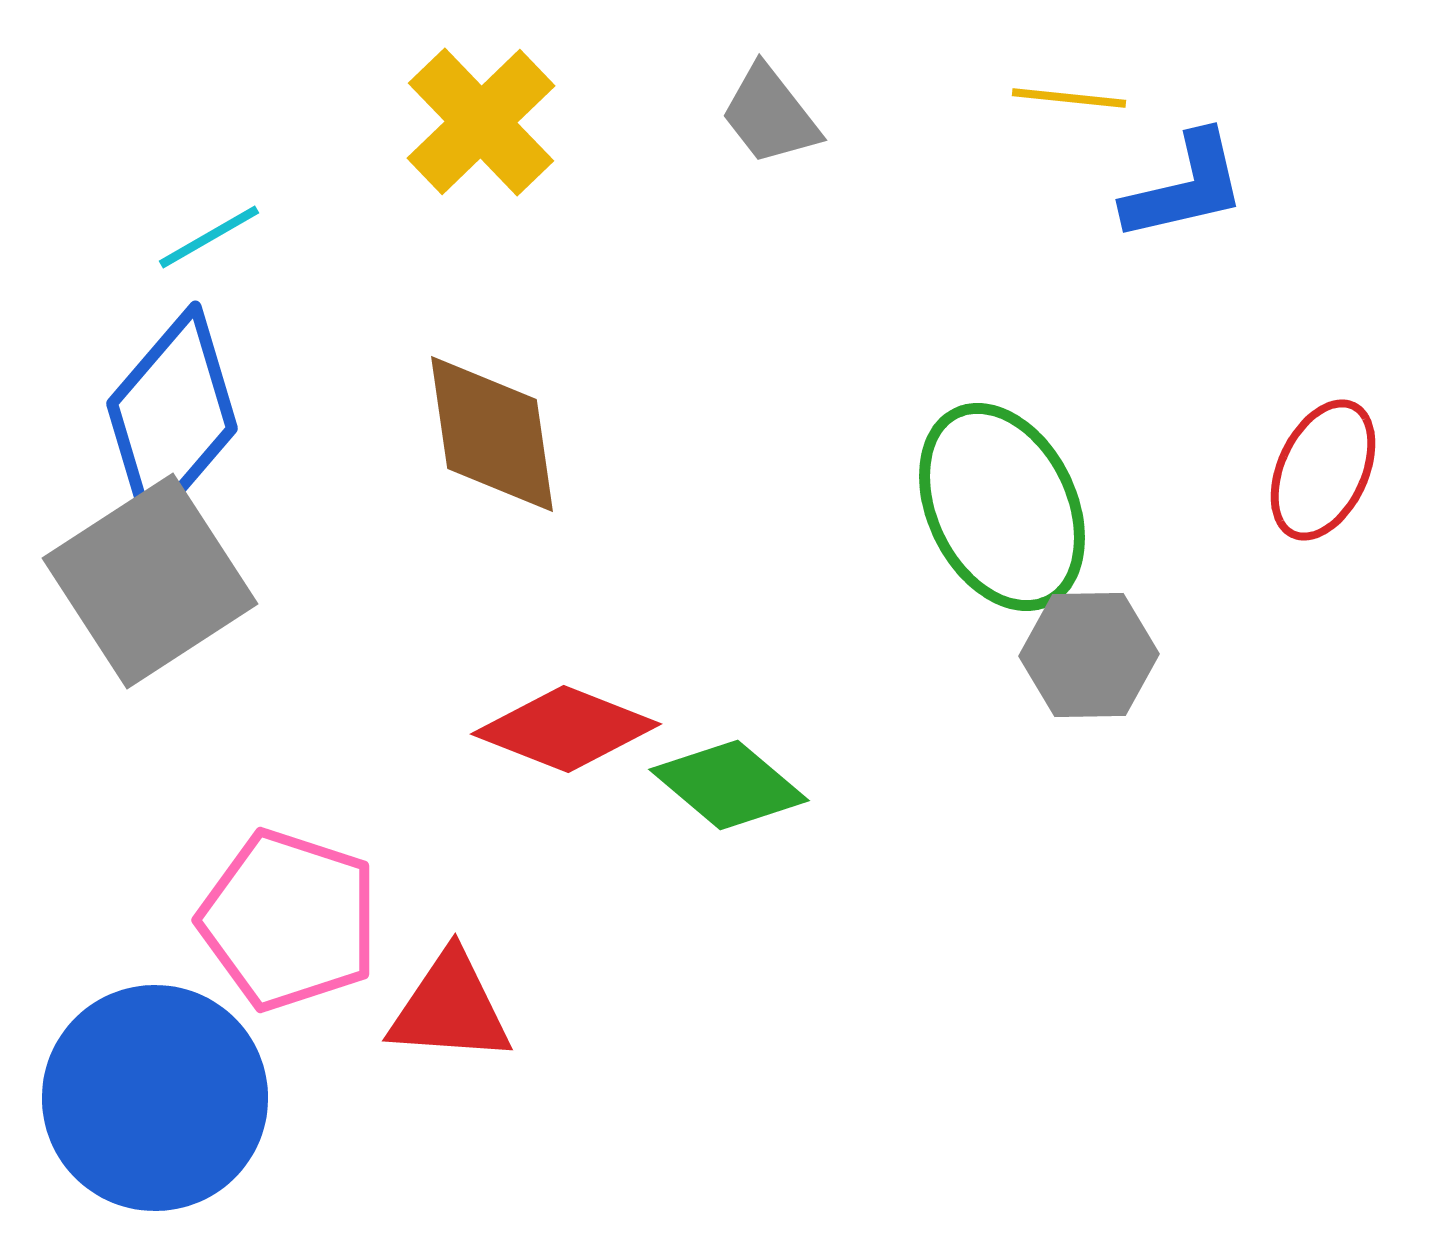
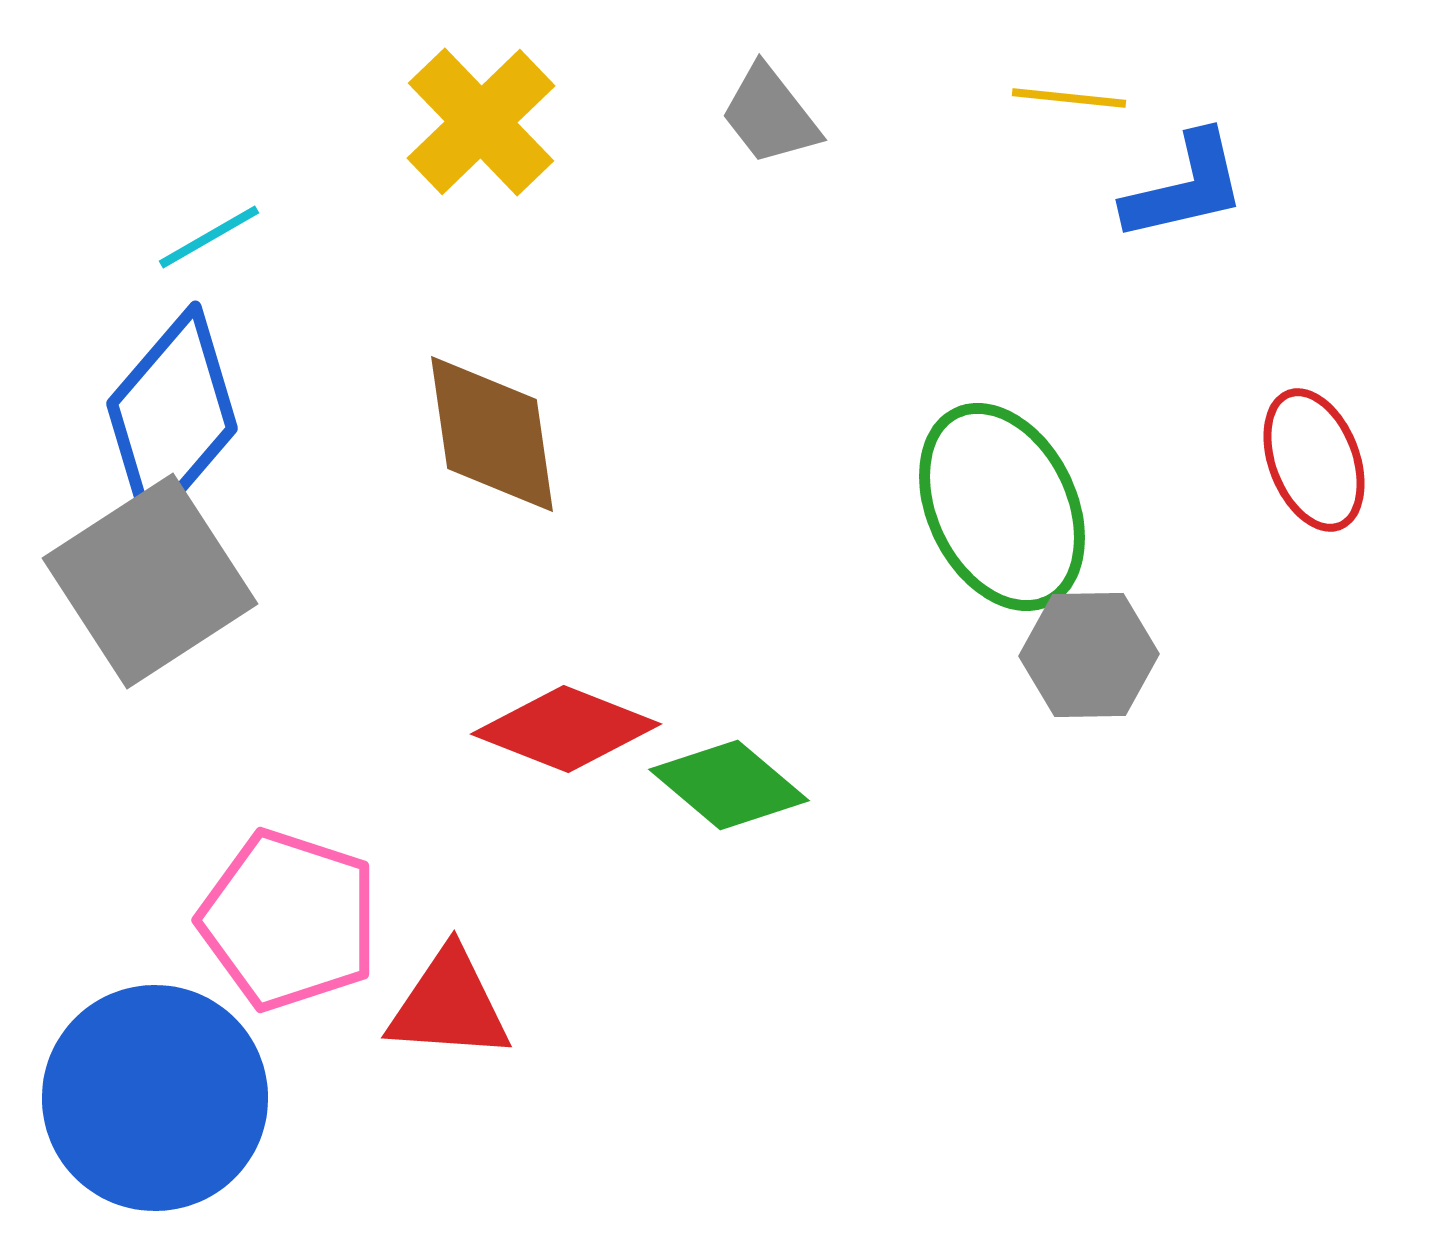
red ellipse: moved 9 px left, 10 px up; rotated 46 degrees counterclockwise
red triangle: moved 1 px left, 3 px up
